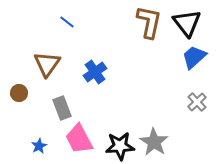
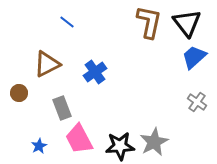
brown triangle: rotated 28 degrees clockwise
gray cross: rotated 12 degrees counterclockwise
gray star: rotated 12 degrees clockwise
